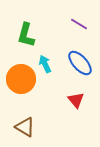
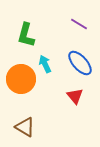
red triangle: moved 1 px left, 4 px up
